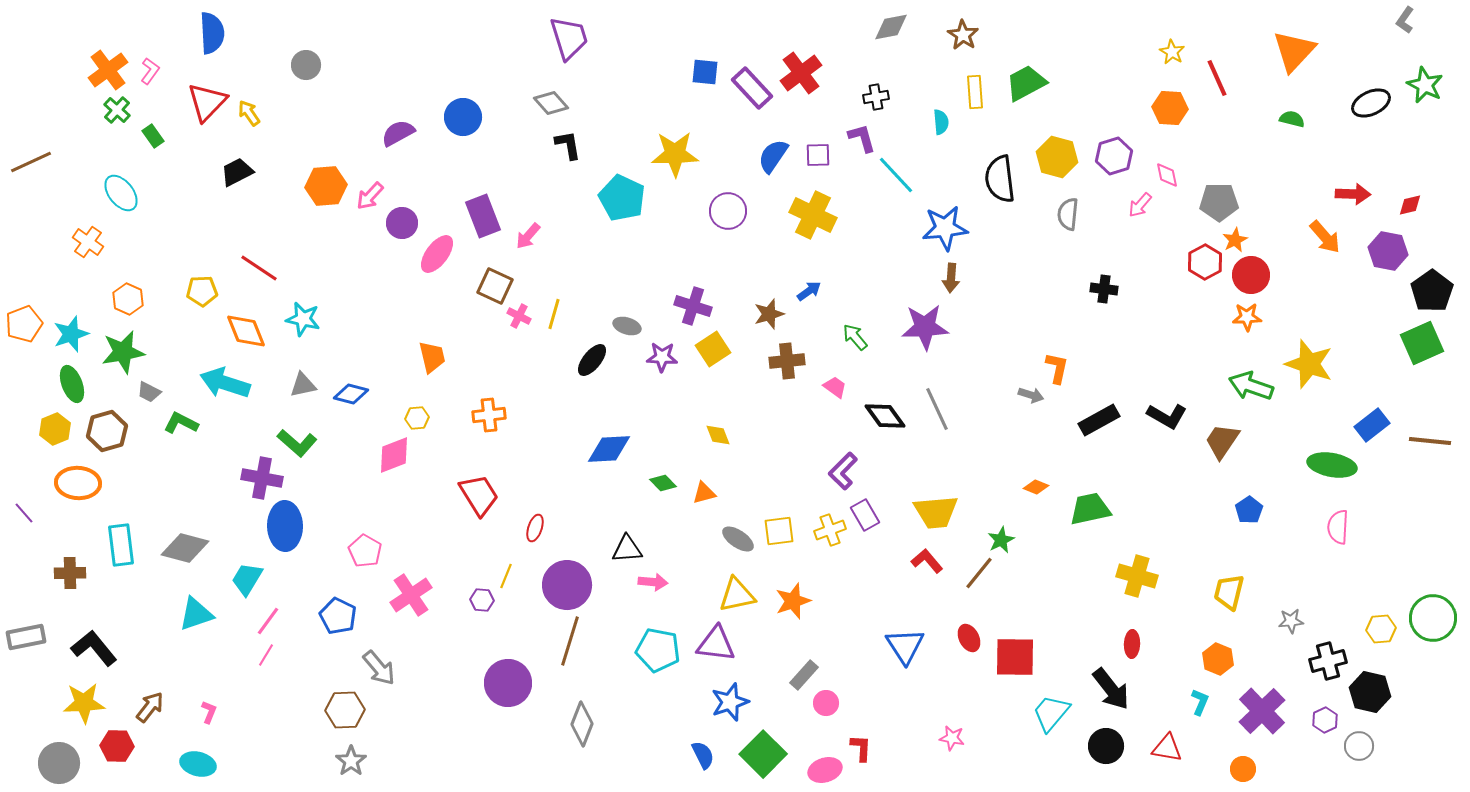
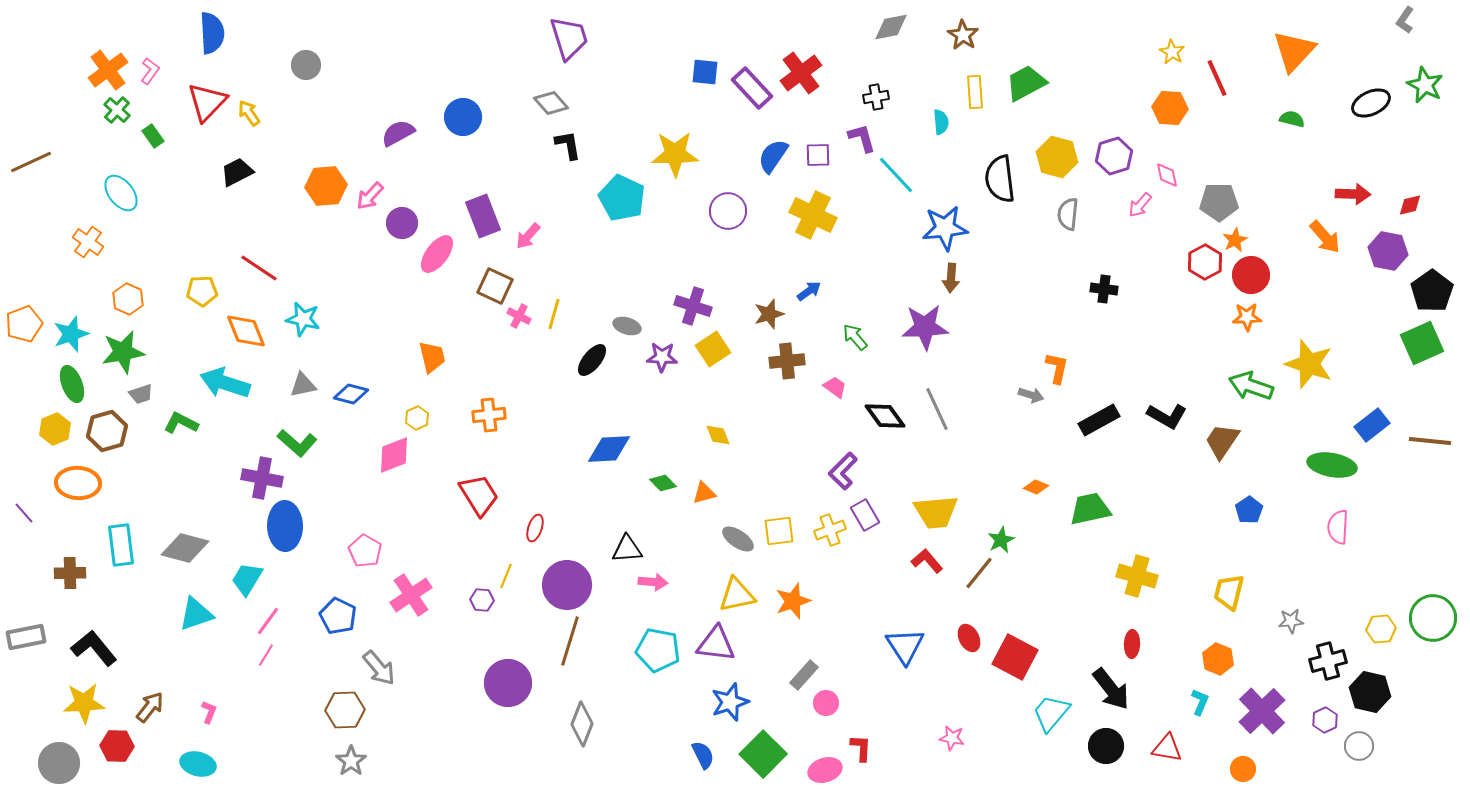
gray trapezoid at (149, 392): moved 8 px left, 2 px down; rotated 45 degrees counterclockwise
yellow hexagon at (417, 418): rotated 20 degrees counterclockwise
red square at (1015, 657): rotated 27 degrees clockwise
